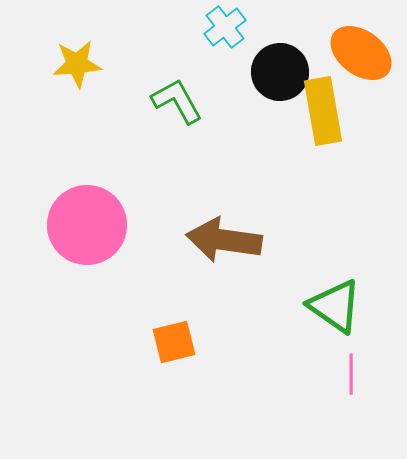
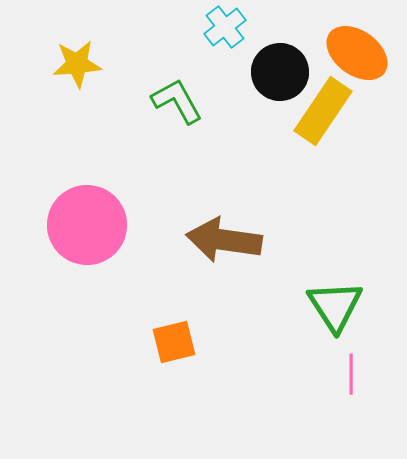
orange ellipse: moved 4 px left
yellow rectangle: rotated 44 degrees clockwise
green triangle: rotated 22 degrees clockwise
